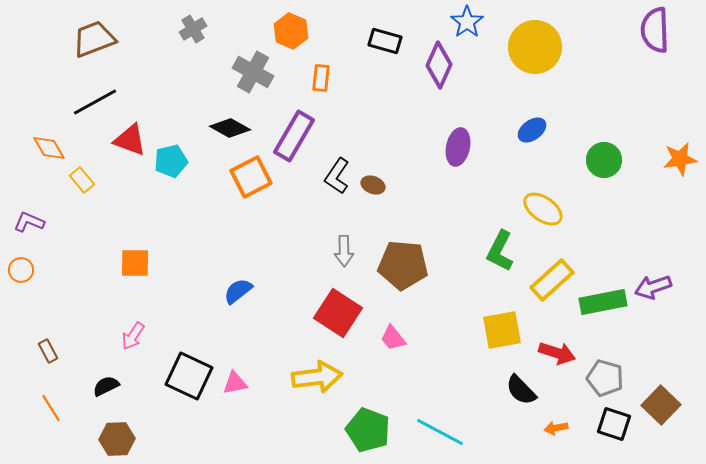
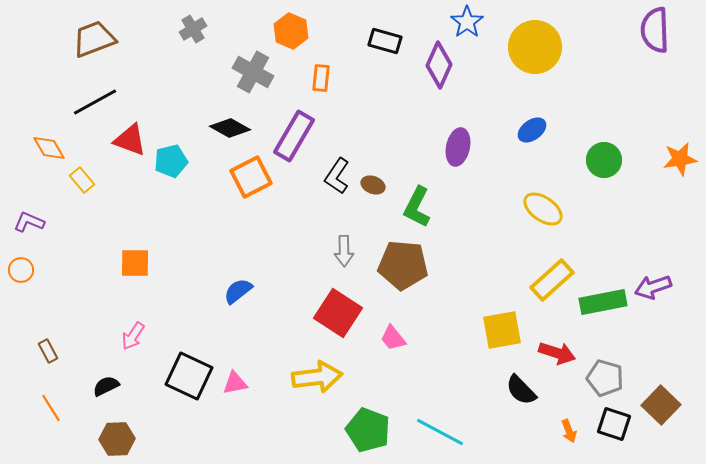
green L-shape at (500, 251): moved 83 px left, 44 px up
orange arrow at (556, 428): moved 13 px right, 3 px down; rotated 100 degrees counterclockwise
